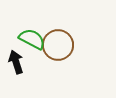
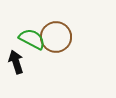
brown circle: moved 2 px left, 8 px up
